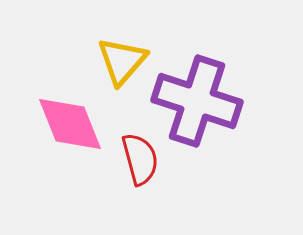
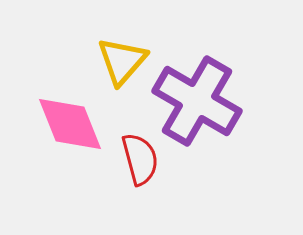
purple cross: rotated 12 degrees clockwise
